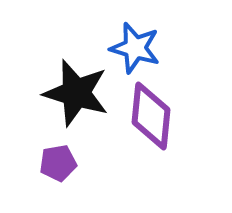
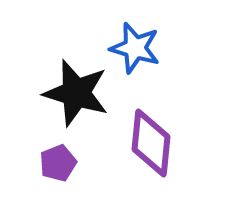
purple diamond: moved 27 px down
purple pentagon: rotated 12 degrees counterclockwise
